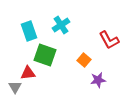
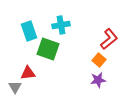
cyan cross: rotated 24 degrees clockwise
red L-shape: moved 1 px up; rotated 100 degrees counterclockwise
green square: moved 3 px right, 6 px up
orange square: moved 15 px right
